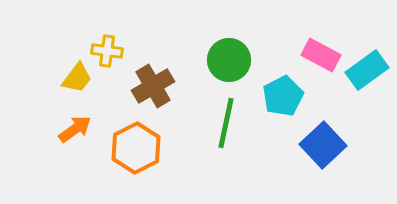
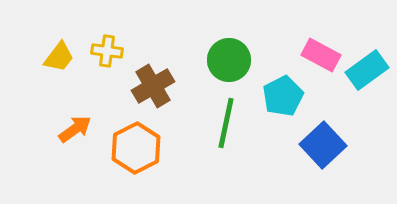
yellow trapezoid: moved 18 px left, 21 px up
